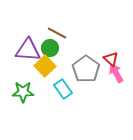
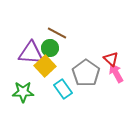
purple triangle: moved 3 px right, 3 px down
gray pentagon: moved 4 px down
